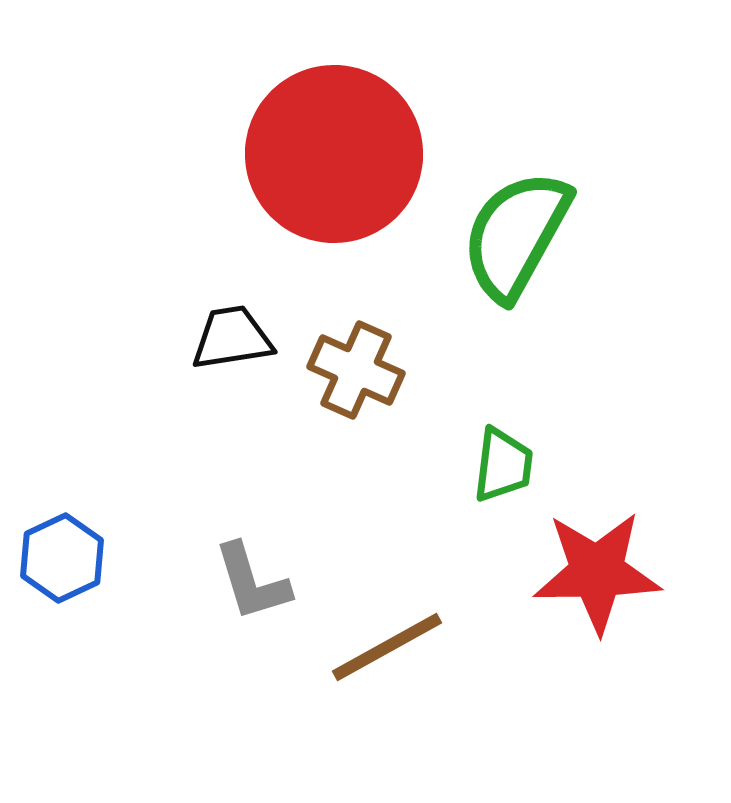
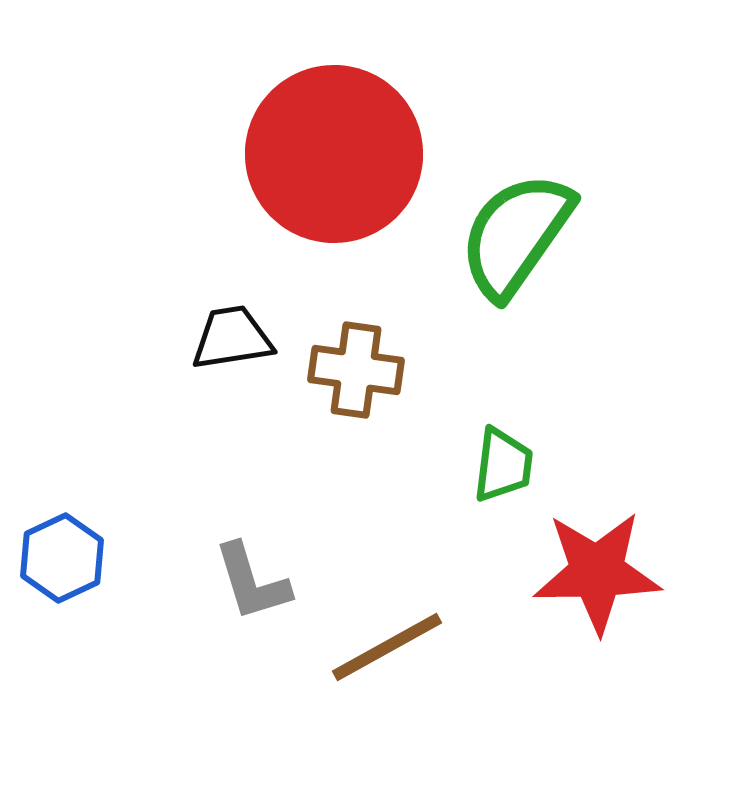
green semicircle: rotated 6 degrees clockwise
brown cross: rotated 16 degrees counterclockwise
